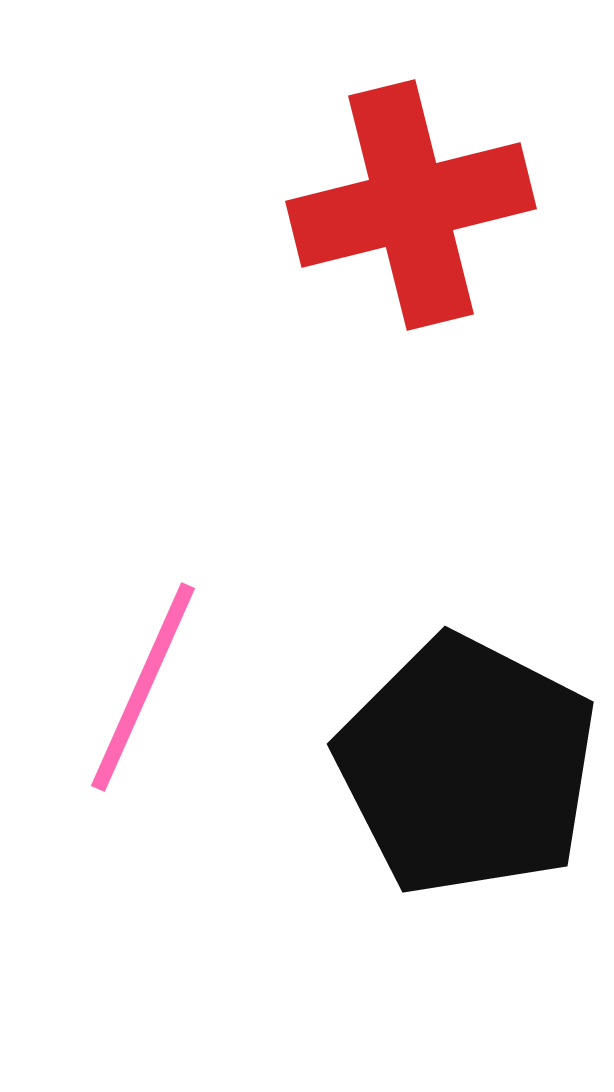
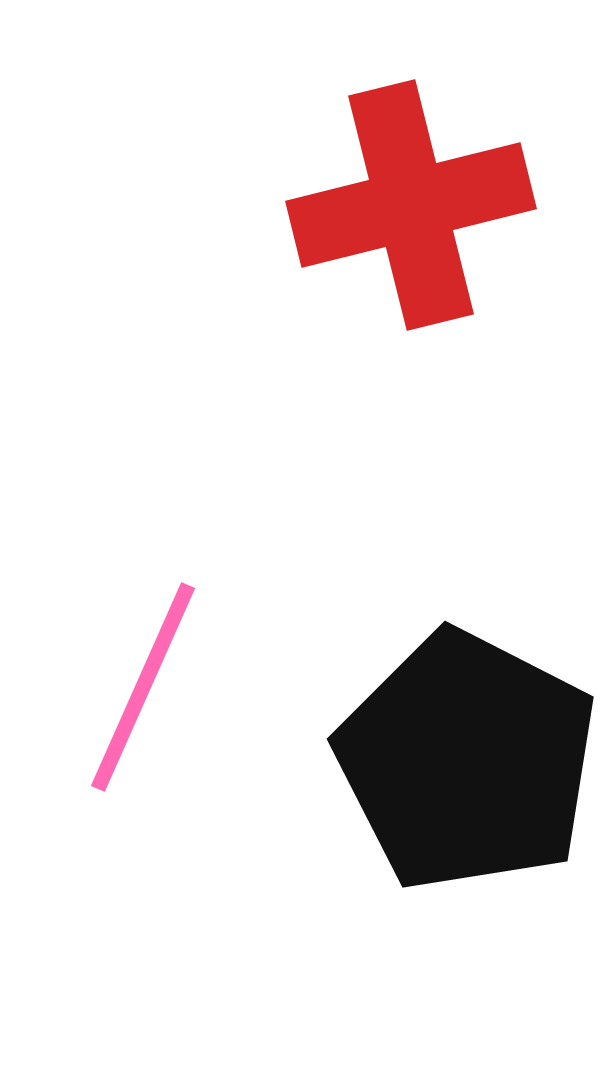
black pentagon: moved 5 px up
